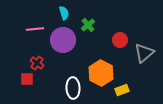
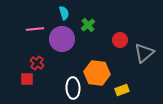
purple circle: moved 1 px left, 1 px up
orange hexagon: moved 4 px left; rotated 20 degrees counterclockwise
